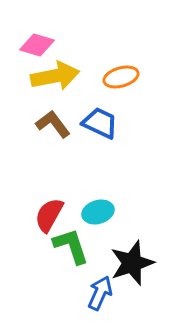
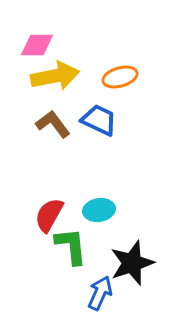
pink diamond: rotated 16 degrees counterclockwise
orange ellipse: moved 1 px left
blue trapezoid: moved 1 px left, 3 px up
cyan ellipse: moved 1 px right, 2 px up; rotated 8 degrees clockwise
green L-shape: rotated 12 degrees clockwise
